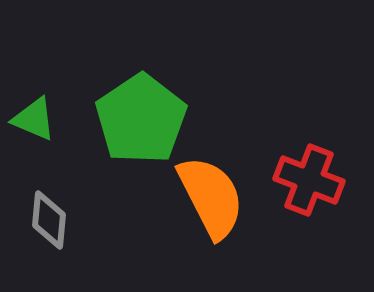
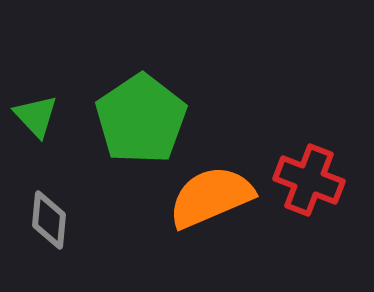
green triangle: moved 2 px right, 3 px up; rotated 24 degrees clockwise
orange semicircle: rotated 86 degrees counterclockwise
